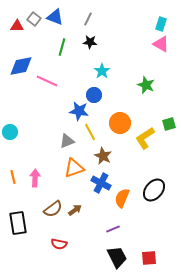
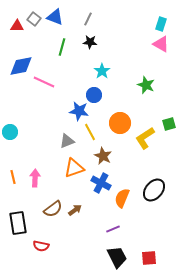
pink line: moved 3 px left, 1 px down
red semicircle: moved 18 px left, 2 px down
